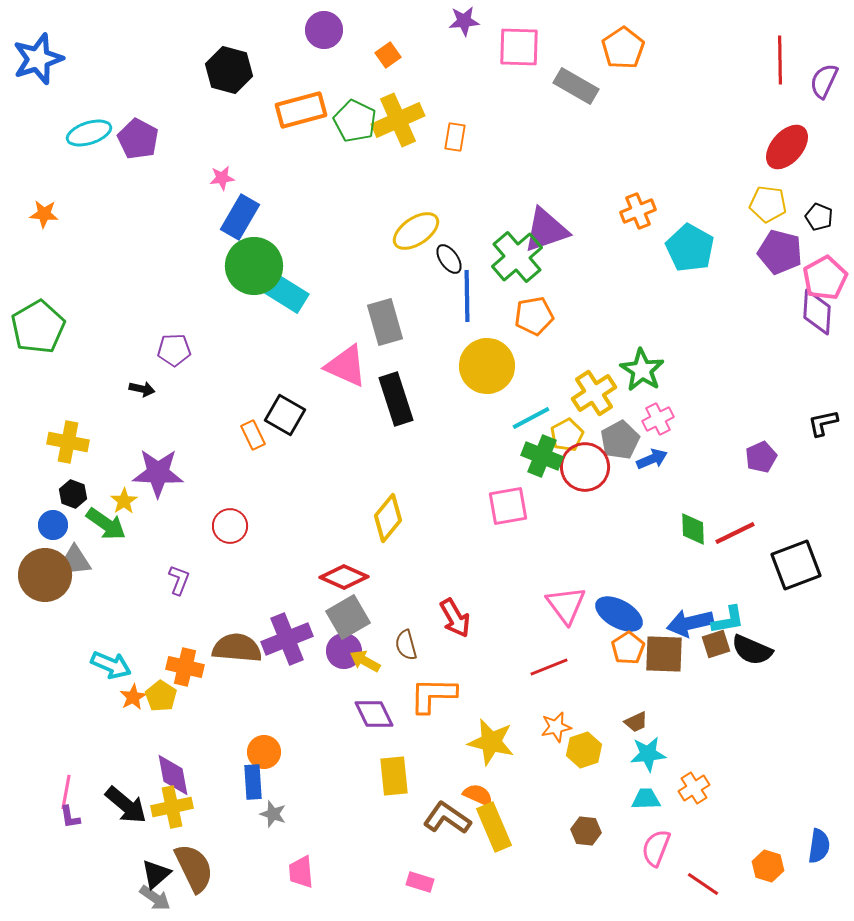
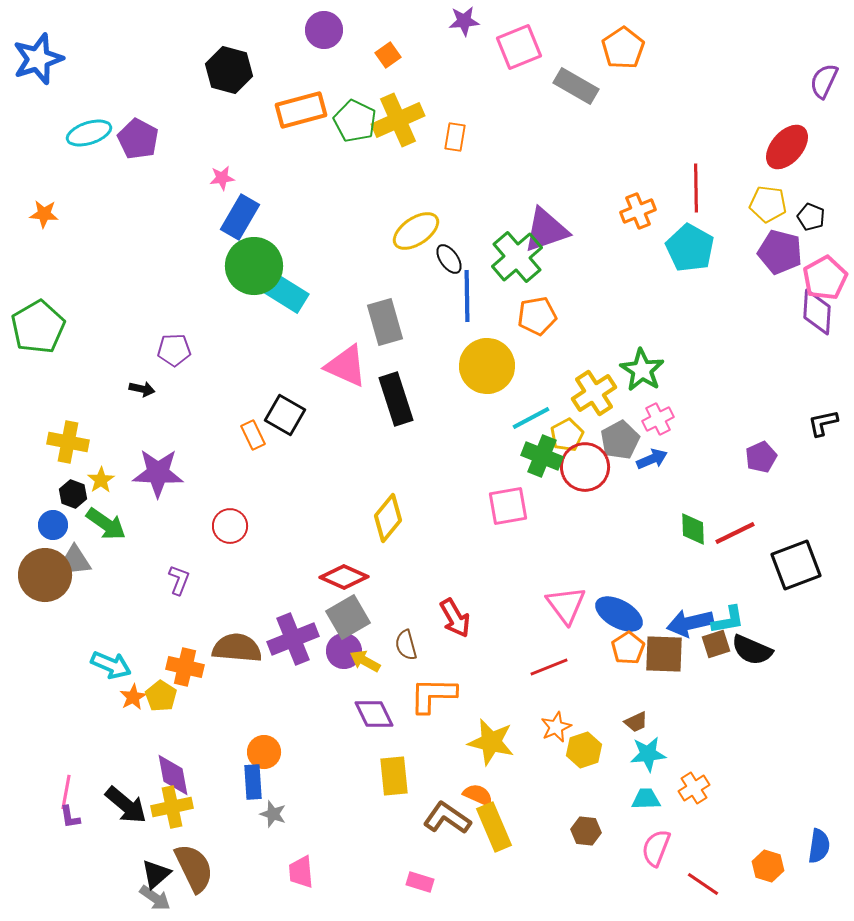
pink square at (519, 47): rotated 24 degrees counterclockwise
red line at (780, 60): moved 84 px left, 128 px down
black pentagon at (819, 217): moved 8 px left
orange pentagon at (534, 316): moved 3 px right
yellow star at (124, 501): moved 23 px left, 21 px up
purple cross at (287, 639): moved 6 px right
orange star at (556, 727): rotated 12 degrees counterclockwise
